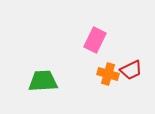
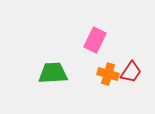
red trapezoid: moved 2 px down; rotated 30 degrees counterclockwise
green trapezoid: moved 10 px right, 8 px up
